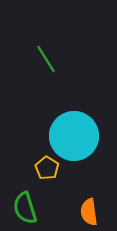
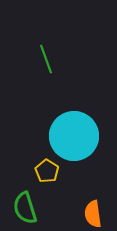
green line: rotated 12 degrees clockwise
yellow pentagon: moved 3 px down
orange semicircle: moved 4 px right, 2 px down
